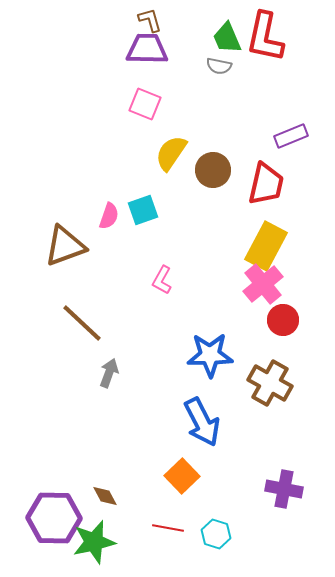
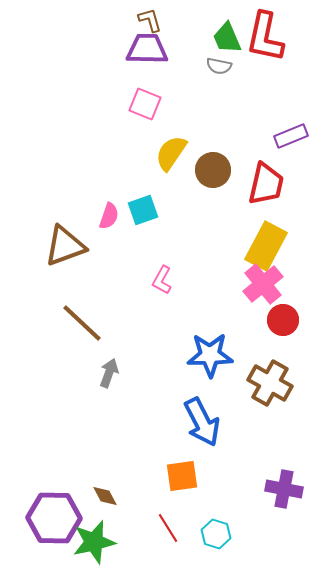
orange square: rotated 36 degrees clockwise
red line: rotated 48 degrees clockwise
